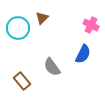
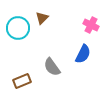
brown rectangle: rotated 72 degrees counterclockwise
